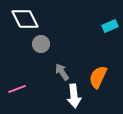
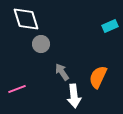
white diamond: moved 1 px right; rotated 8 degrees clockwise
